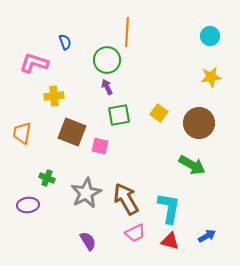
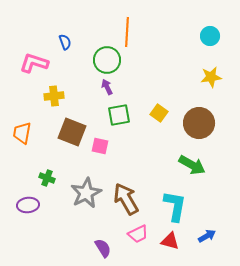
cyan L-shape: moved 6 px right, 2 px up
pink trapezoid: moved 3 px right, 1 px down
purple semicircle: moved 15 px right, 7 px down
